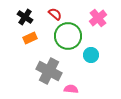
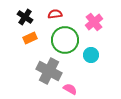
red semicircle: rotated 48 degrees counterclockwise
pink cross: moved 4 px left, 4 px down
green circle: moved 3 px left, 4 px down
pink semicircle: moved 1 px left; rotated 24 degrees clockwise
